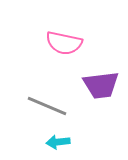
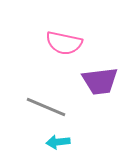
purple trapezoid: moved 1 px left, 4 px up
gray line: moved 1 px left, 1 px down
